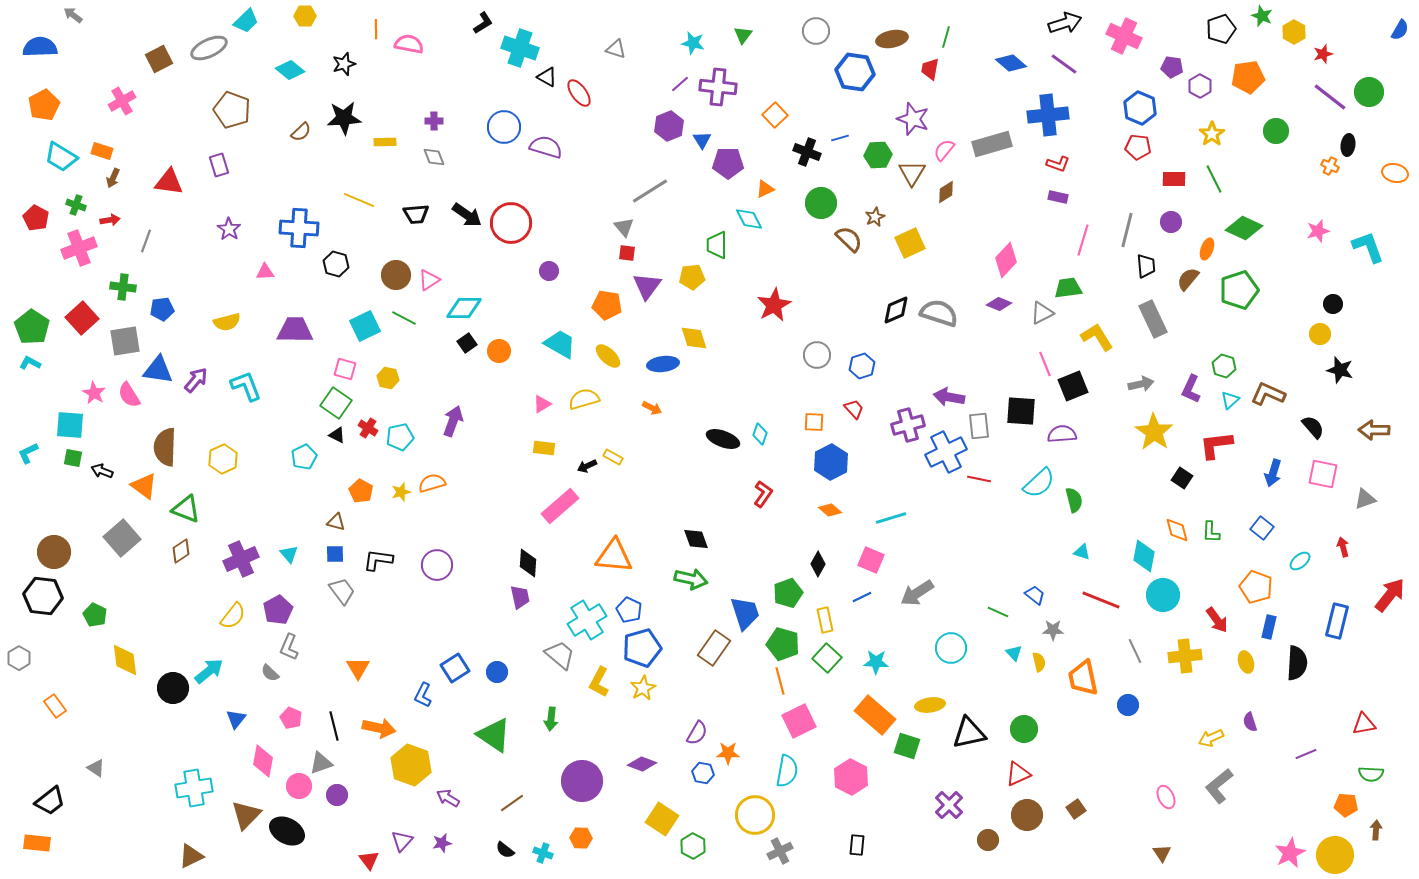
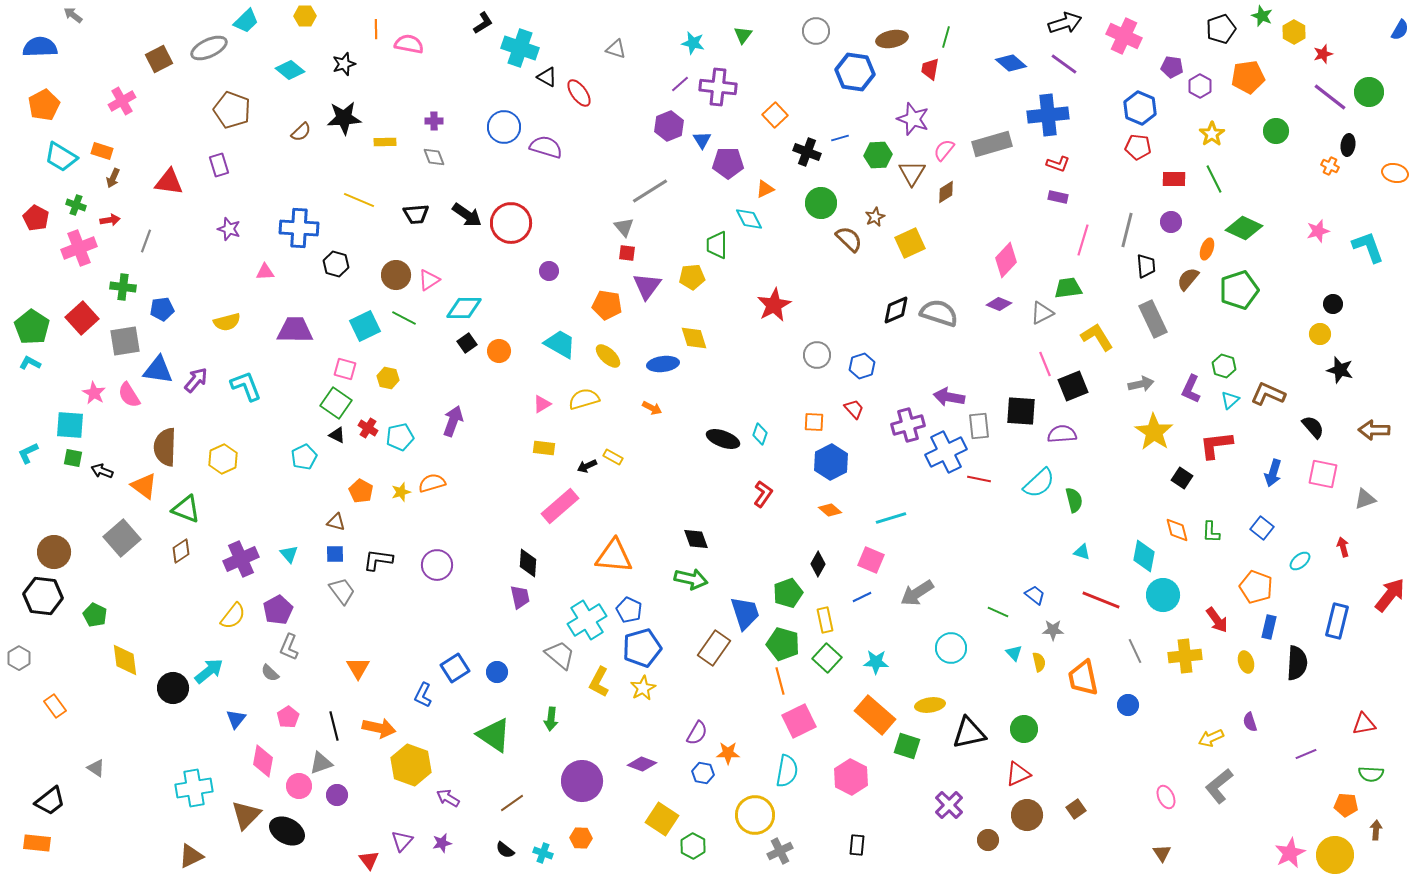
purple star at (229, 229): rotated 15 degrees counterclockwise
pink pentagon at (291, 718): moved 3 px left, 1 px up; rotated 15 degrees clockwise
